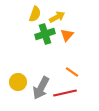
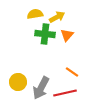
yellow semicircle: rotated 119 degrees counterclockwise
green cross: rotated 24 degrees clockwise
